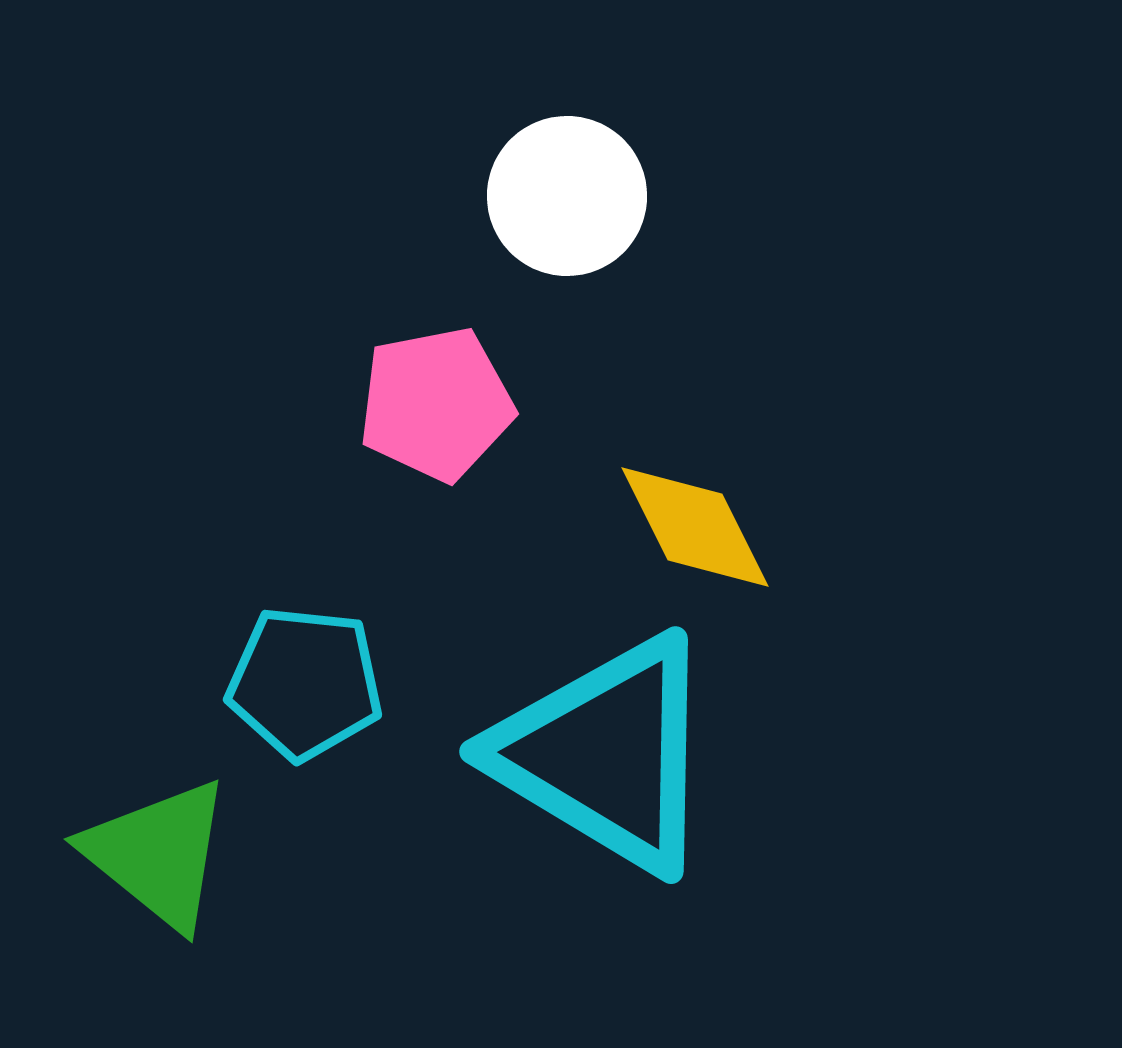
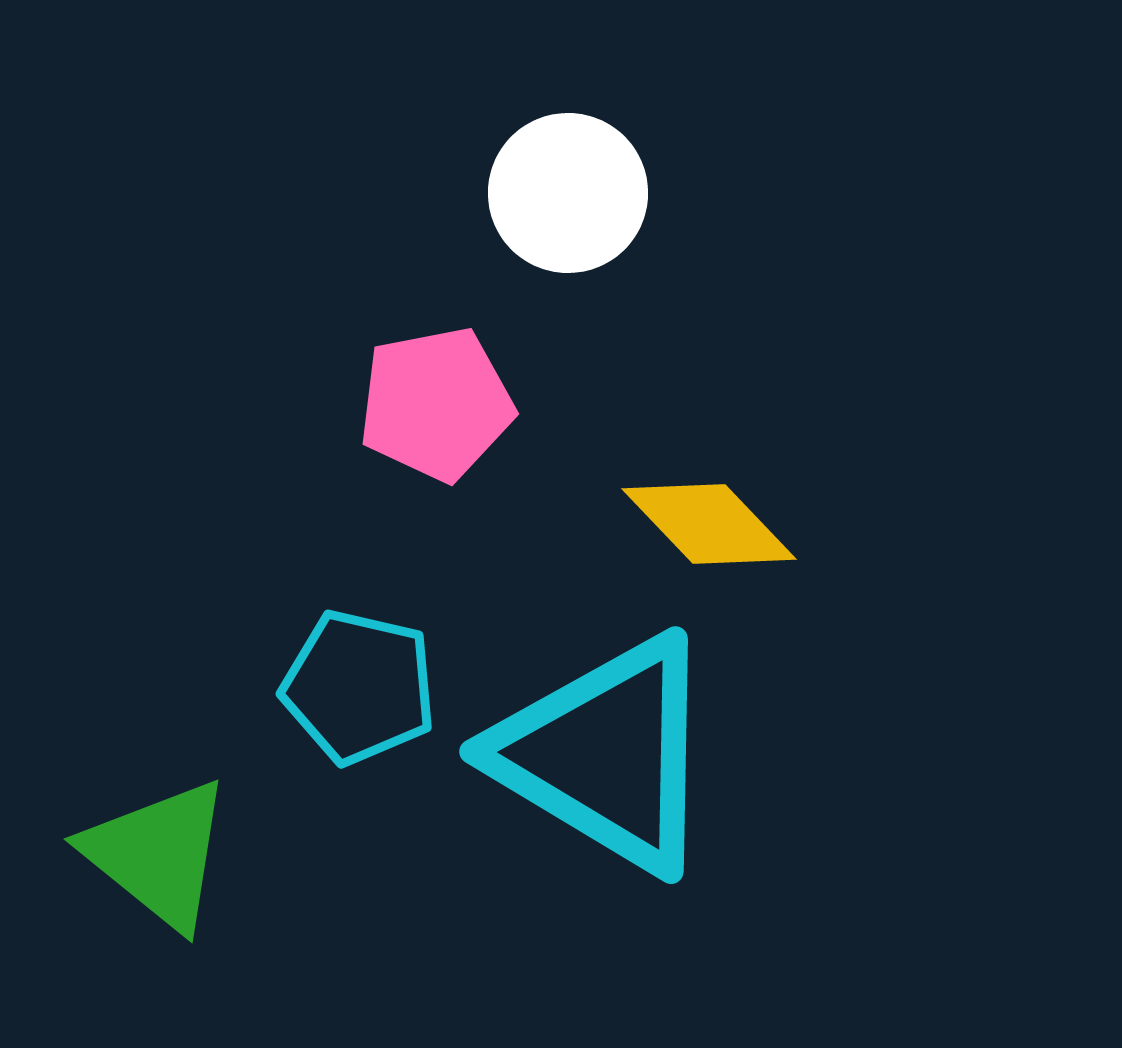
white circle: moved 1 px right, 3 px up
yellow diamond: moved 14 px right, 3 px up; rotated 17 degrees counterclockwise
cyan pentagon: moved 54 px right, 4 px down; rotated 7 degrees clockwise
